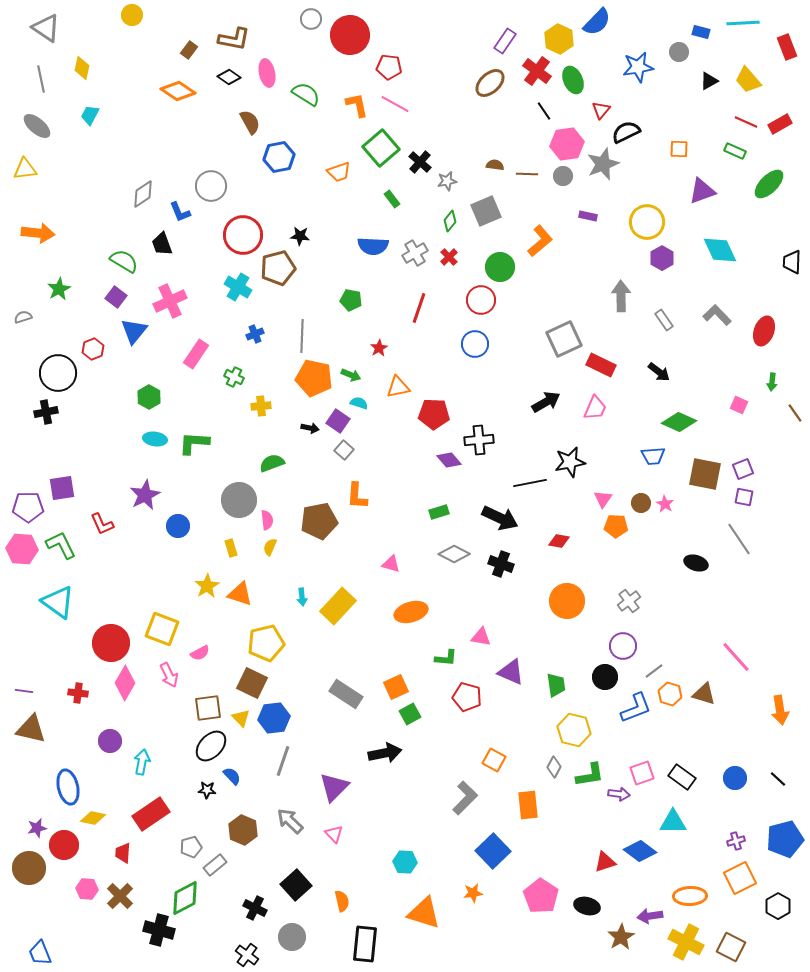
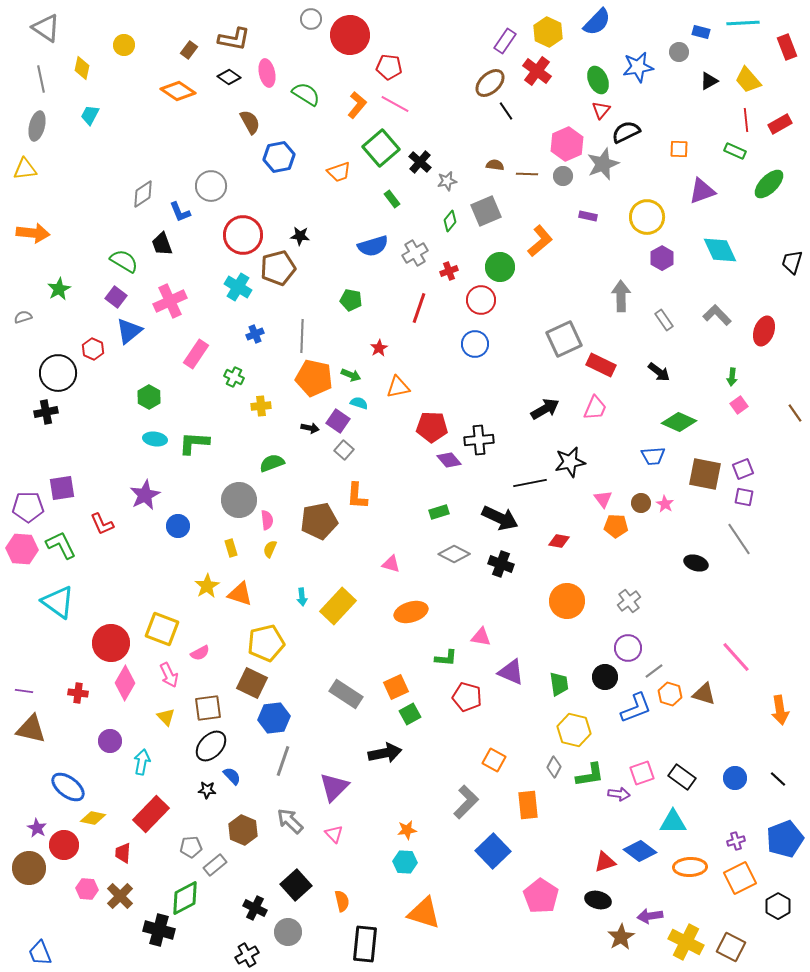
yellow circle at (132, 15): moved 8 px left, 30 px down
yellow hexagon at (559, 39): moved 11 px left, 7 px up
green ellipse at (573, 80): moved 25 px right
orange L-shape at (357, 105): rotated 52 degrees clockwise
black line at (544, 111): moved 38 px left
red line at (746, 122): moved 2 px up; rotated 60 degrees clockwise
gray ellipse at (37, 126): rotated 64 degrees clockwise
pink hexagon at (567, 144): rotated 16 degrees counterclockwise
yellow circle at (647, 222): moved 5 px up
orange arrow at (38, 233): moved 5 px left
blue semicircle at (373, 246): rotated 20 degrees counterclockwise
red cross at (449, 257): moved 14 px down; rotated 24 degrees clockwise
black trapezoid at (792, 262): rotated 15 degrees clockwise
blue triangle at (134, 331): moved 5 px left; rotated 12 degrees clockwise
red hexagon at (93, 349): rotated 15 degrees counterclockwise
green arrow at (772, 382): moved 40 px left, 5 px up
black arrow at (546, 402): moved 1 px left, 7 px down
pink square at (739, 405): rotated 30 degrees clockwise
red pentagon at (434, 414): moved 2 px left, 13 px down
pink triangle at (603, 499): rotated 12 degrees counterclockwise
yellow semicircle at (270, 547): moved 2 px down
purple circle at (623, 646): moved 5 px right, 2 px down
green trapezoid at (556, 685): moved 3 px right, 1 px up
yellow triangle at (241, 718): moved 75 px left, 1 px up
blue ellipse at (68, 787): rotated 40 degrees counterclockwise
gray L-shape at (465, 798): moved 1 px right, 4 px down
red rectangle at (151, 814): rotated 12 degrees counterclockwise
purple star at (37, 828): rotated 30 degrees counterclockwise
blue pentagon at (785, 839): rotated 6 degrees counterclockwise
gray pentagon at (191, 847): rotated 10 degrees clockwise
orange star at (473, 893): moved 66 px left, 63 px up
orange ellipse at (690, 896): moved 29 px up
black ellipse at (587, 906): moved 11 px right, 6 px up
gray circle at (292, 937): moved 4 px left, 5 px up
black cross at (247, 955): rotated 25 degrees clockwise
